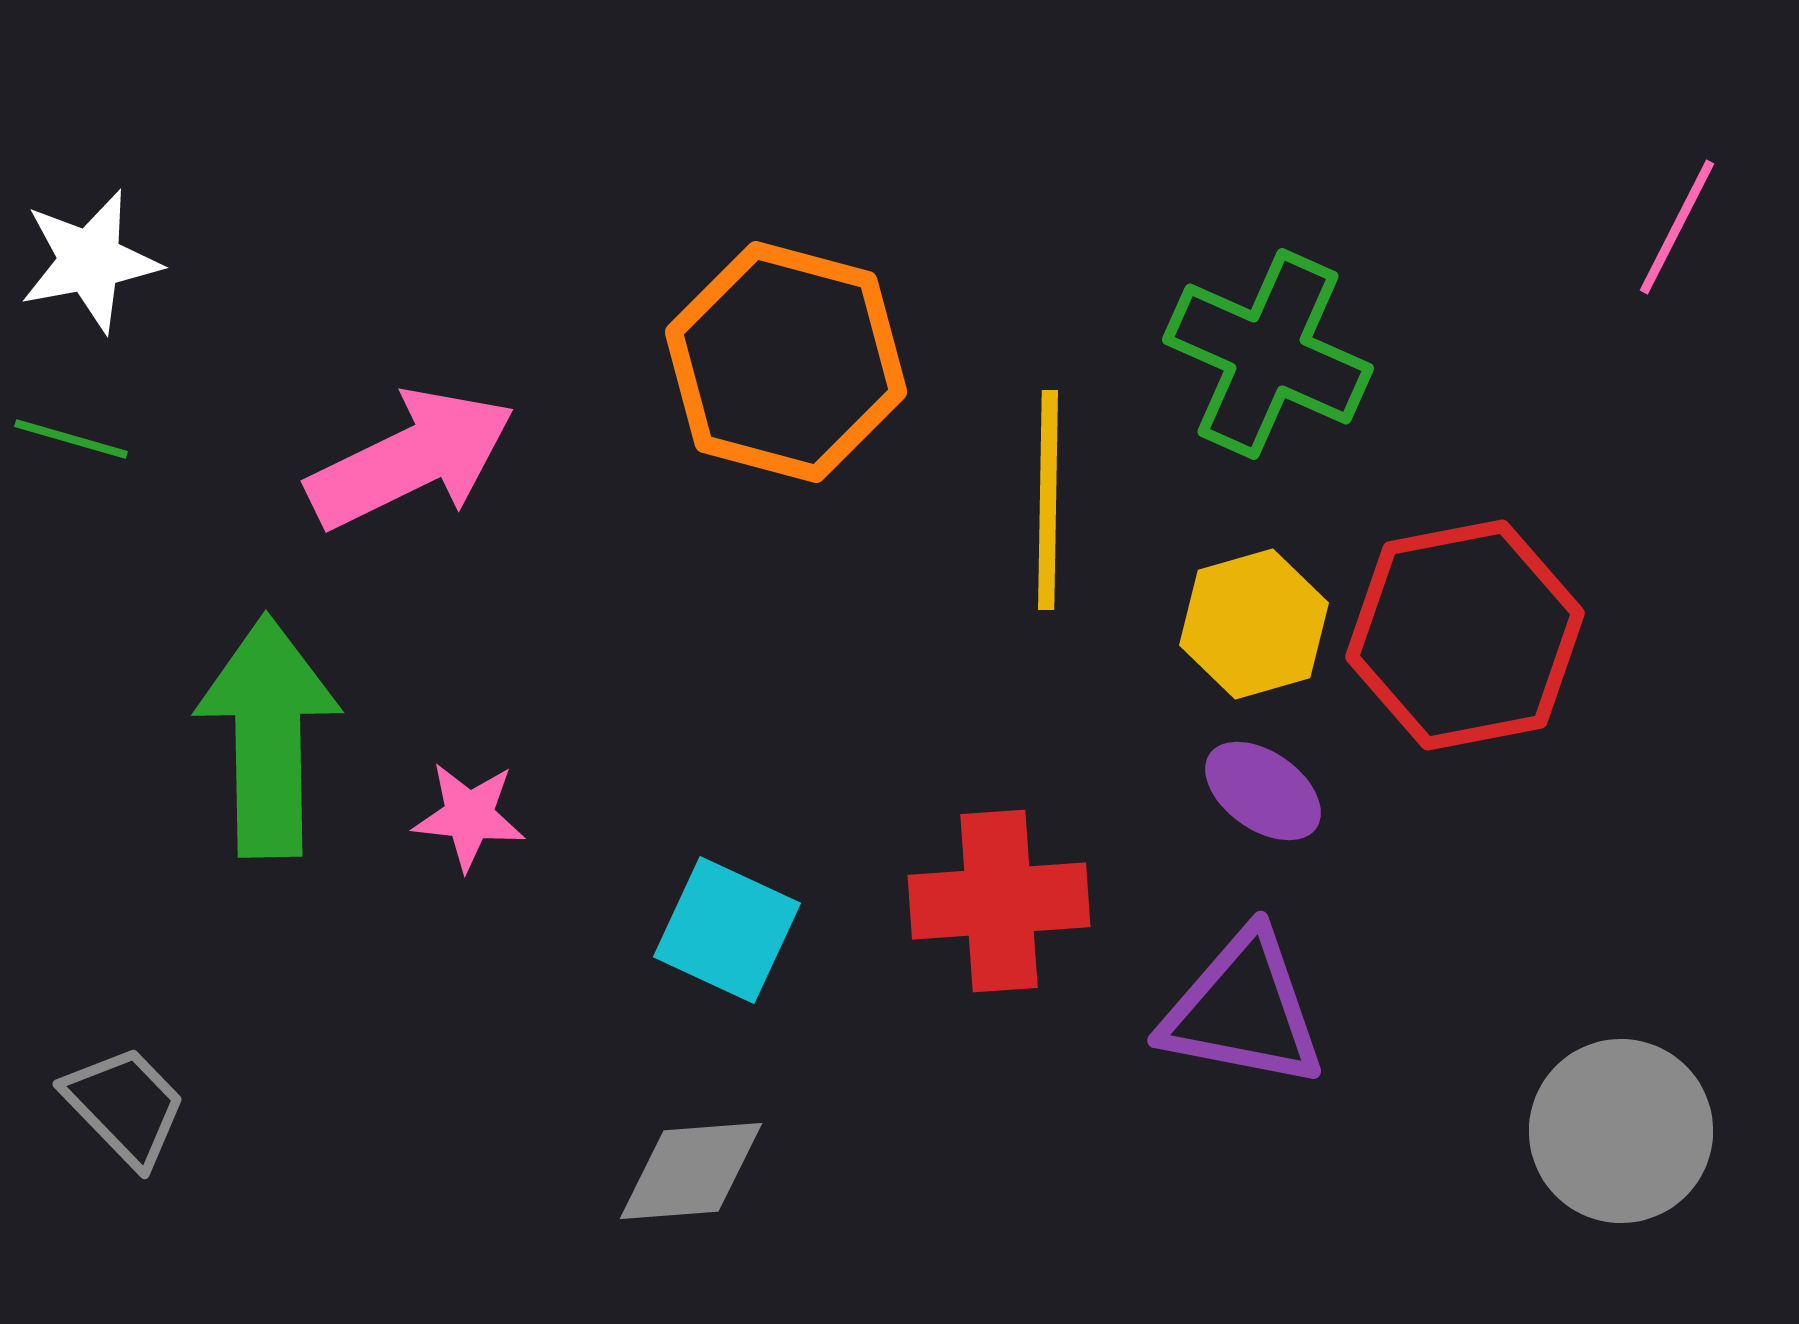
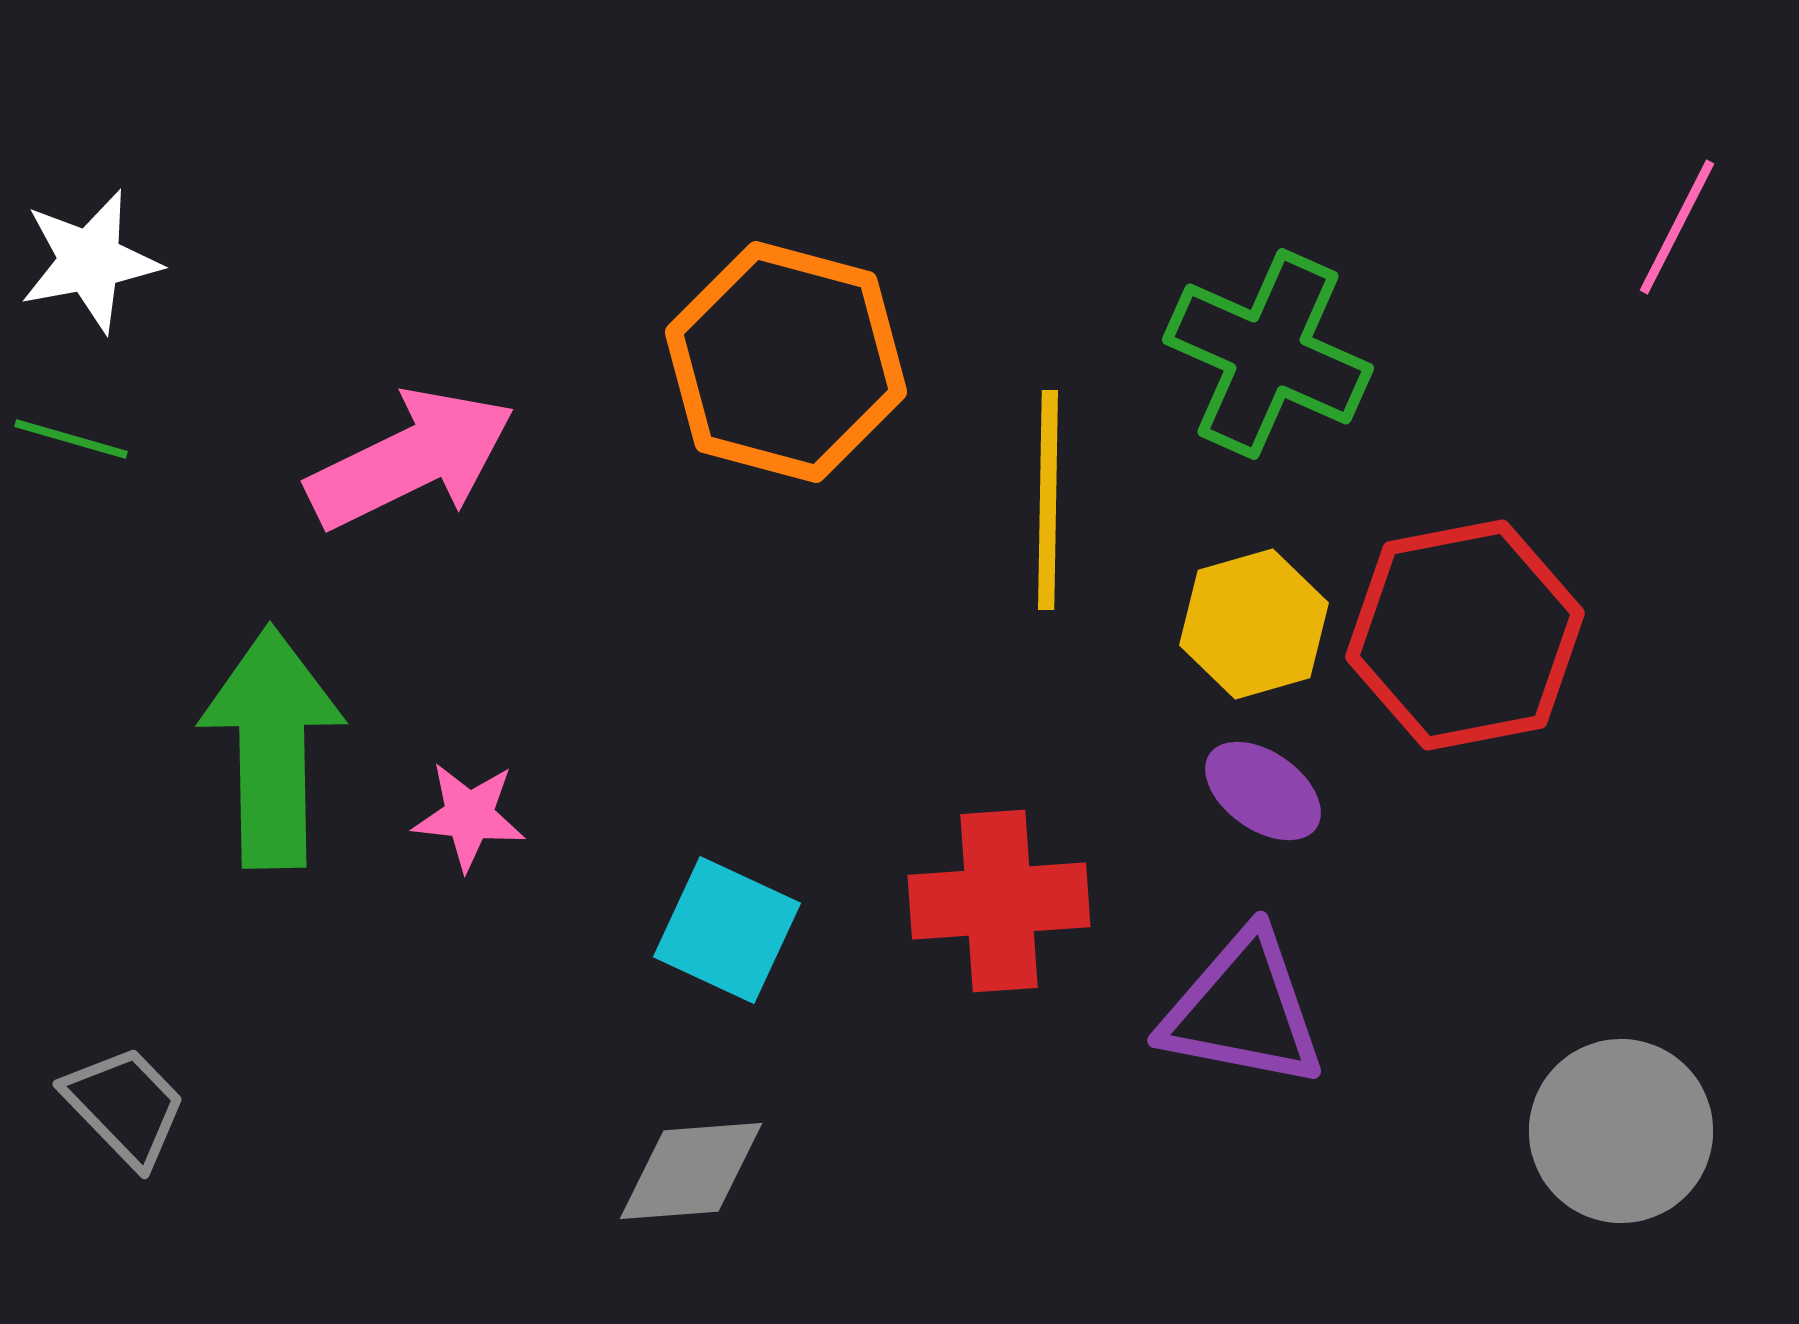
green arrow: moved 4 px right, 11 px down
